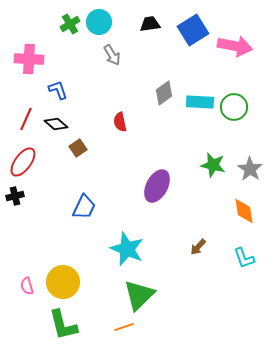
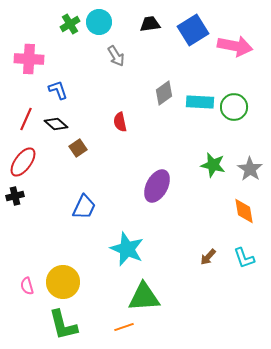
gray arrow: moved 4 px right, 1 px down
brown arrow: moved 10 px right, 10 px down
green triangle: moved 5 px right, 2 px down; rotated 40 degrees clockwise
